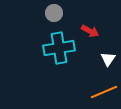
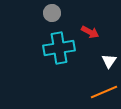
gray circle: moved 2 px left
red arrow: moved 1 px down
white triangle: moved 1 px right, 2 px down
